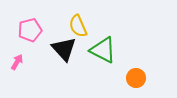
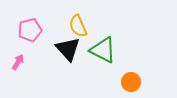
black triangle: moved 4 px right
pink arrow: moved 1 px right
orange circle: moved 5 px left, 4 px down
